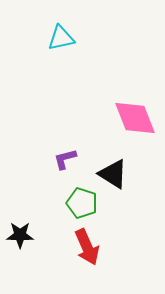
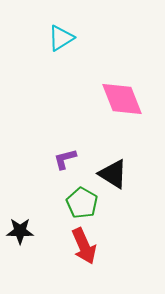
cyan triangle: rotated 20 degrees counterclockwise
pink diamond: moved 13 px left, 19 px up
green pentagon: rotated 12 degrees clockwise
black star: moved 4 px up
red arrow: moved 3 px left, 1 px up
